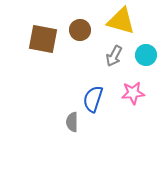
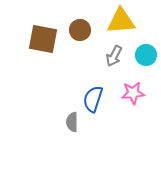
yellow triangle: rotated 20 degrees counterclockwise
